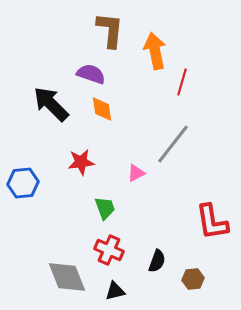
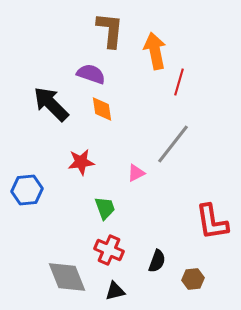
red line: moved 3 px left
blue hexagon: moved 4 px right, 7 px down
